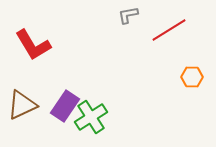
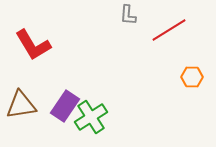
gray L-shape: rotated 75 degrees counterclockwise
brown triangle: moved 1 px left; rotated 16 degrees clockwise
